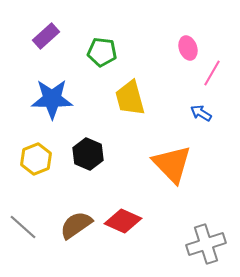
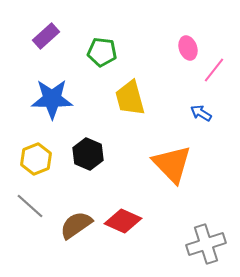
pink line: moved 2 px right, 3 px up; rotated 8 degrees clockwise
gray line: moved 7 px right, 21 px up
